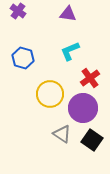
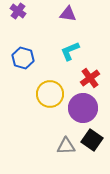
gray triangle: moved 4 px right, 12 px down; rotated 36 degrees counterclockwise
